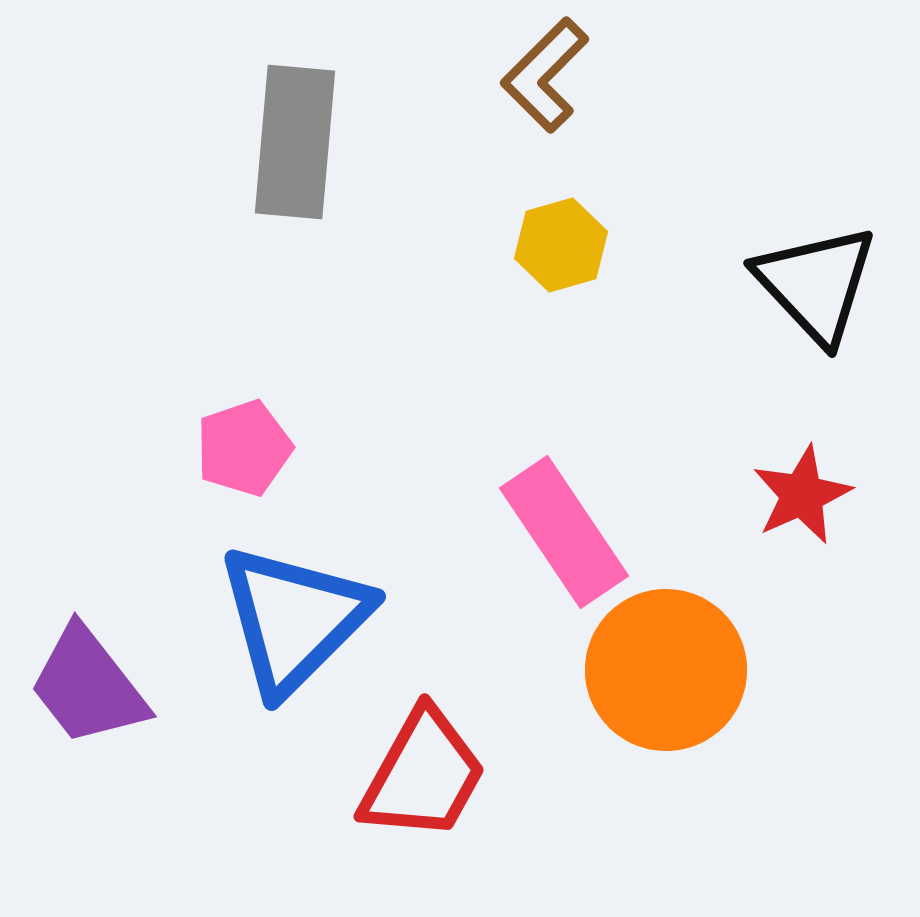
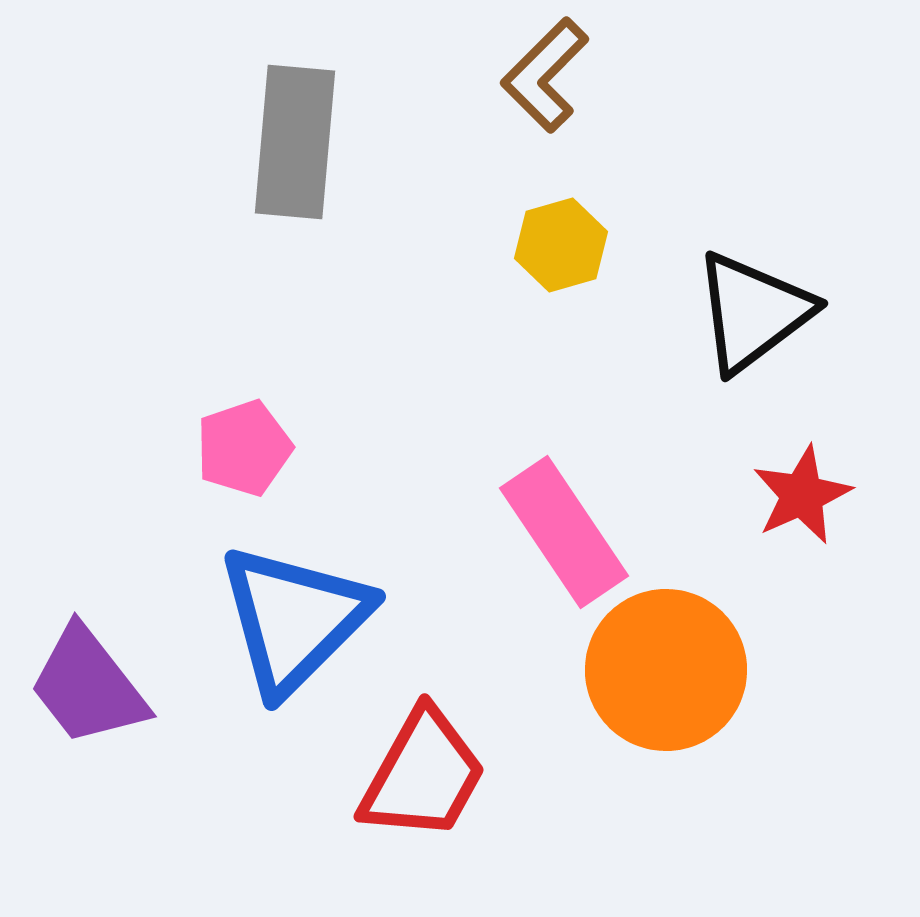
black triangle: moved 63 px left, 28 px down; rotated 36 degrees clockwise
